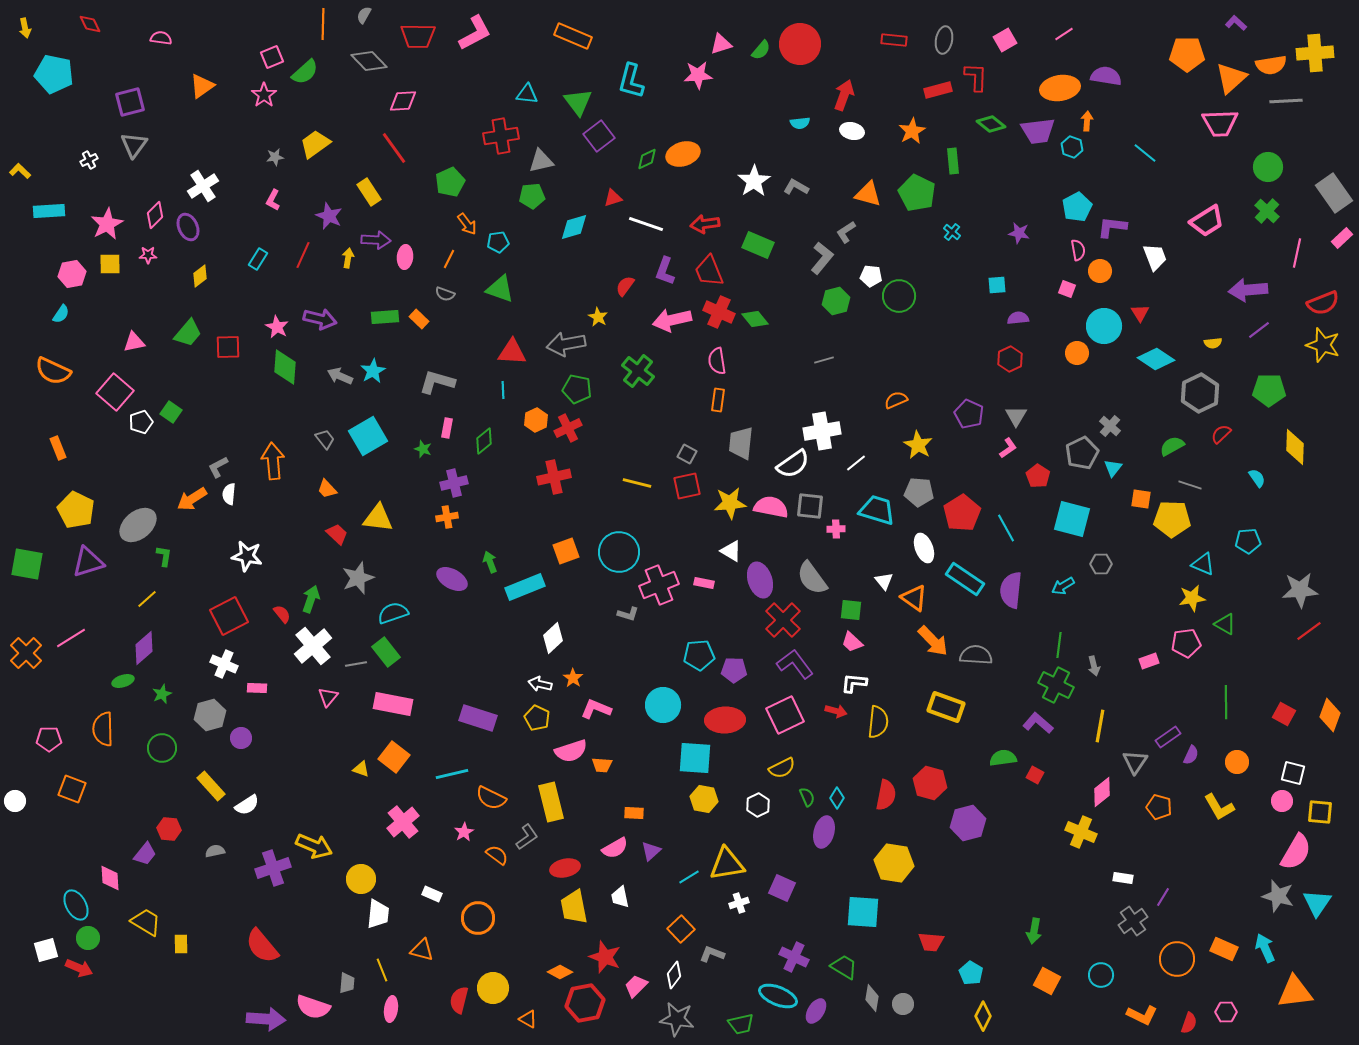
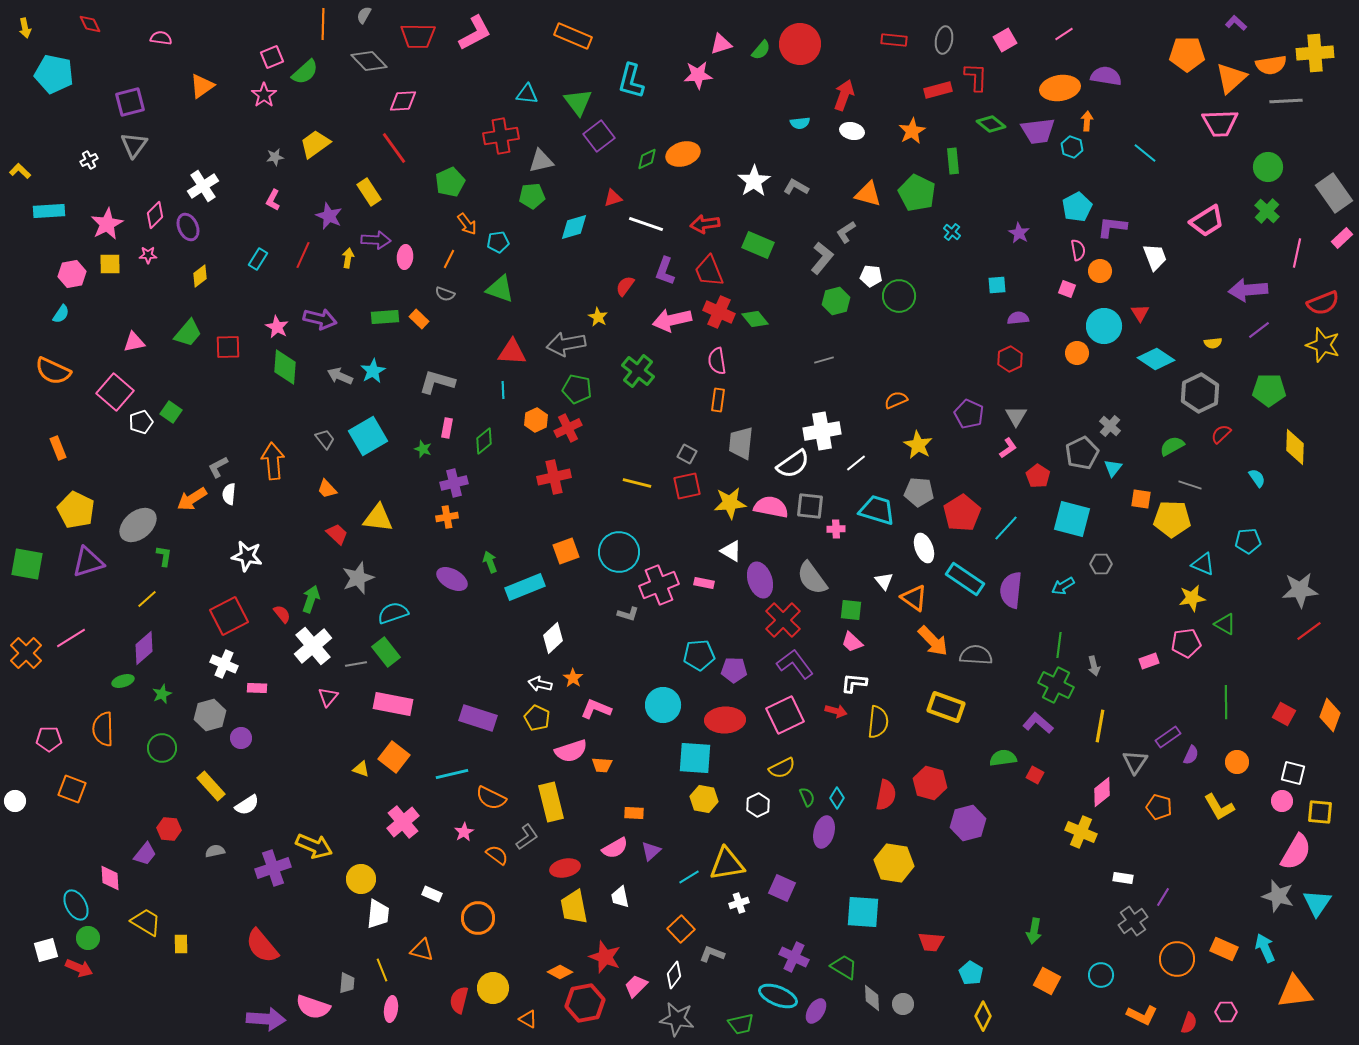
purple star at (1019, 233): rotated 20 degrees clockwise
cyan line at (1006, 528): rotated 72 degrees clockwise
gray diamond at (872, 998): rotated 12 degrees counterclockwise
